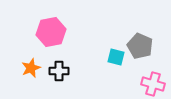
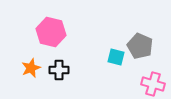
pink hexagon: rotated 24 degrees clockwise
black cross: moved 1 px up
